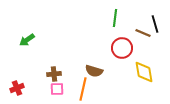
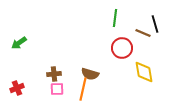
green arrow: moved 8 px left, 3 px down
brown semicircle: moved 4 px left, 3 px down
